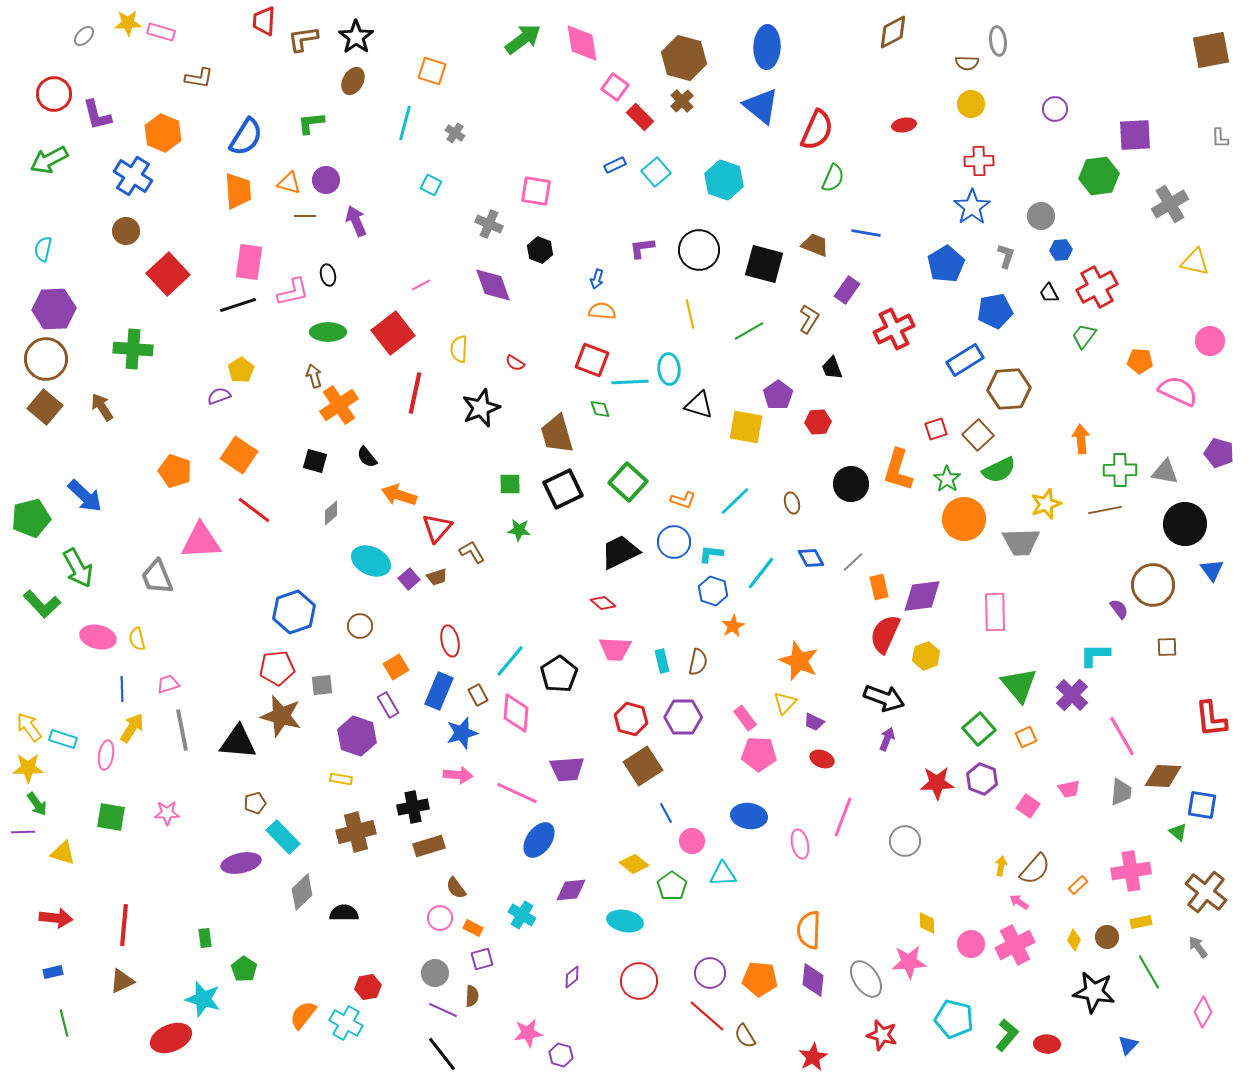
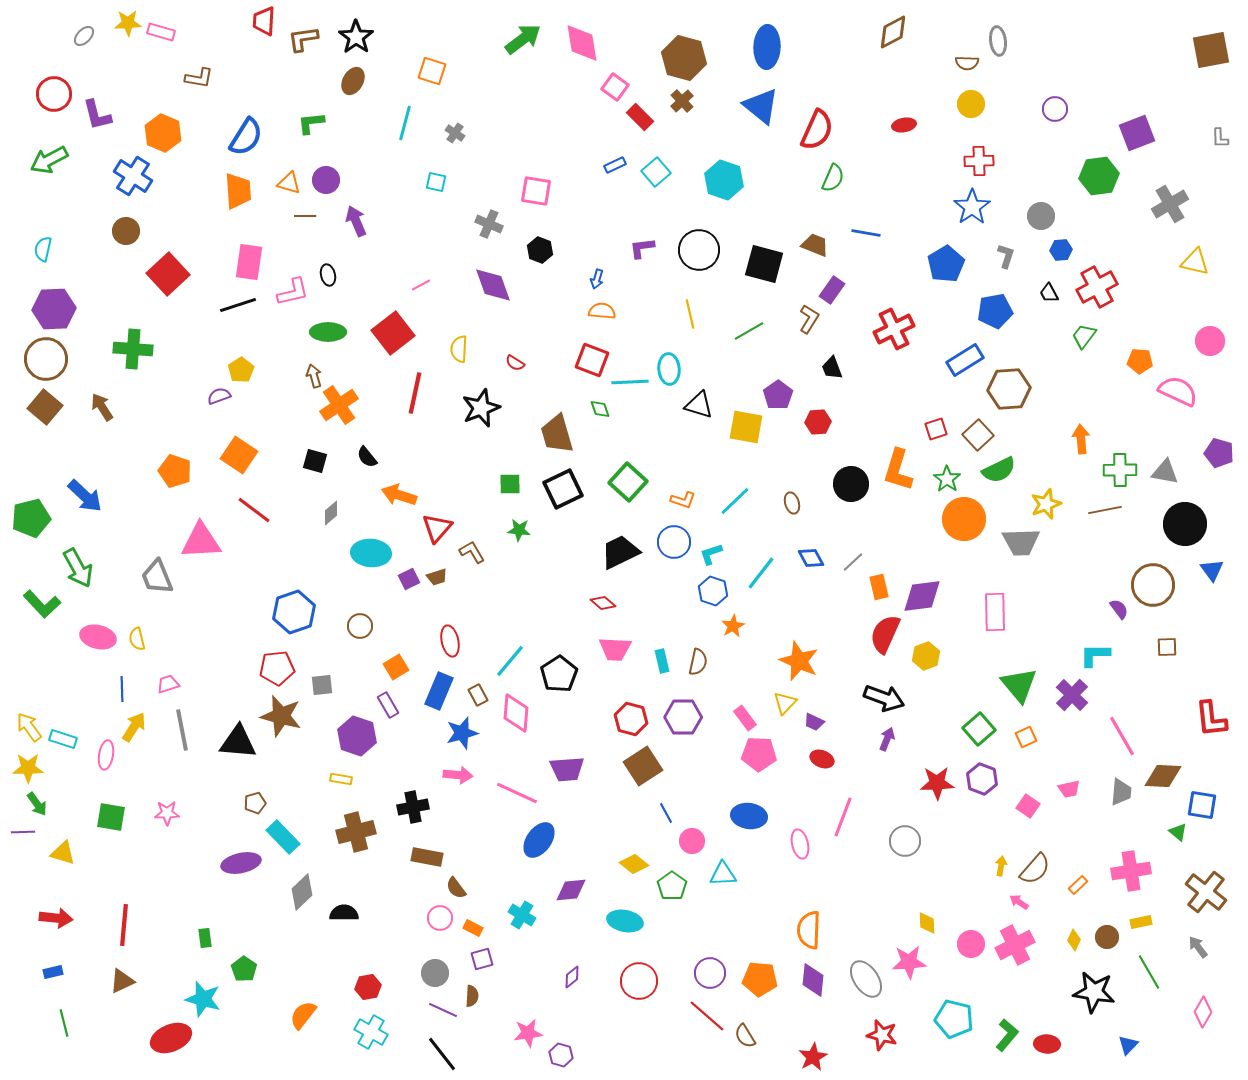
purple square at (1135, 135): moved 2 px right, 2 px up; rotated 18 degrees counterclockwise
cyan square at (431, 185): moved 5 px right, 3 px up; rotated 15 degrees counterclockwise
purple rectangle at (847, 290): moved 15 px left
cyan L-shape at (711, 554): rotated 25 degrees counterclockwise
cyan ellipse at (371, 561): moved 8 px up; rotated 21 degrees counterclockwise
purple square at (409, 579): rotated 15 degrees clockwise
yellow arrow at (132, 728): moved 2 px right, 1 px up
brown rectangle at (429, 846): moved 2 px left, 11 px down; rotated 28 degrees clockwise
cyan cross at (346, 1023): moved 25 px right, 9 px down
